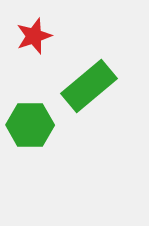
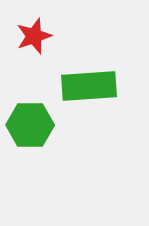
green rectangle: rotated 36 degrees clockwise
